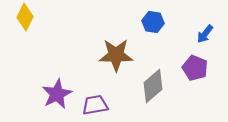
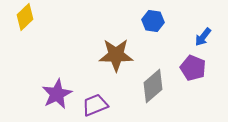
yellow diamond: rotated 20 degrees clockwise
blue hexagon: moved 1 px up
blue arrow: moved 2 px left, 3 px down
purple pentagon: moved 2 px left
purple trapezoid: rotated 12 degrees counterclockwise
